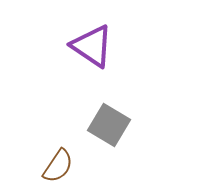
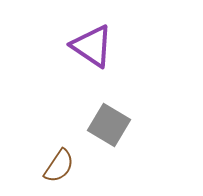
brown semicircle: moved 1 px right
